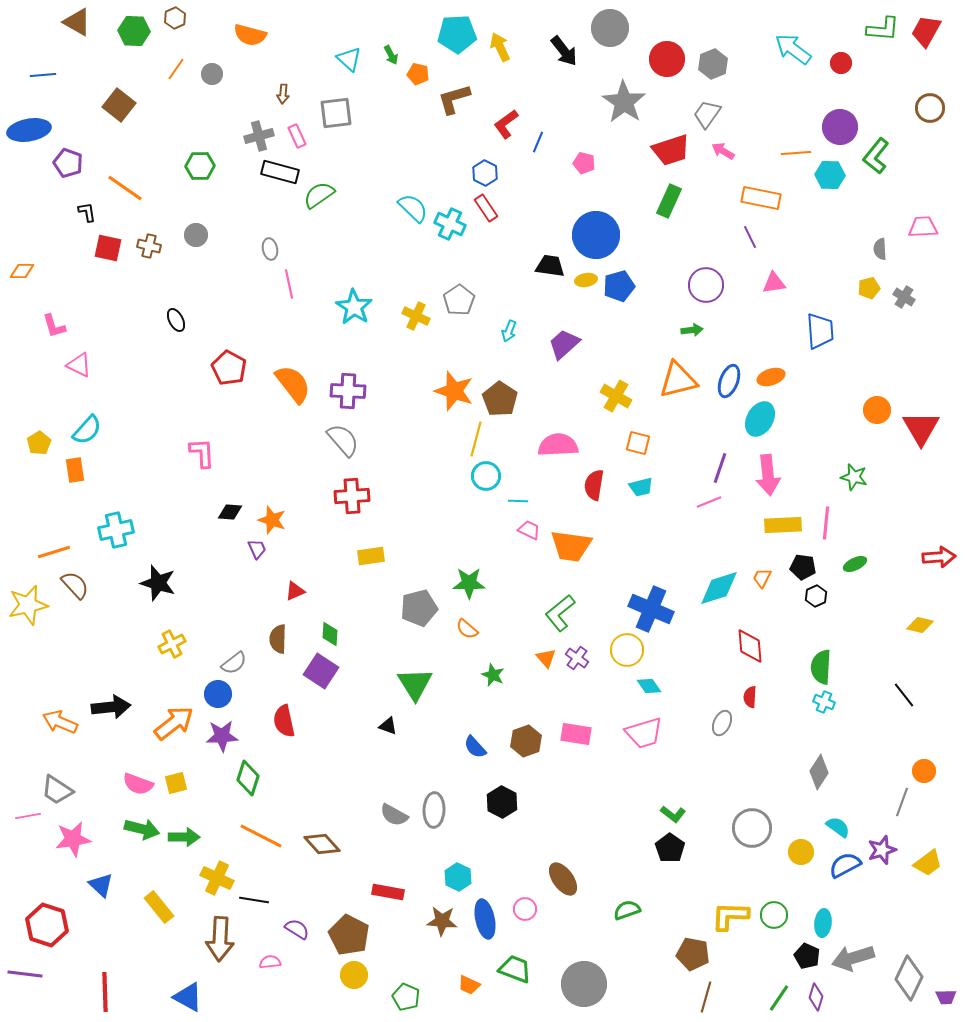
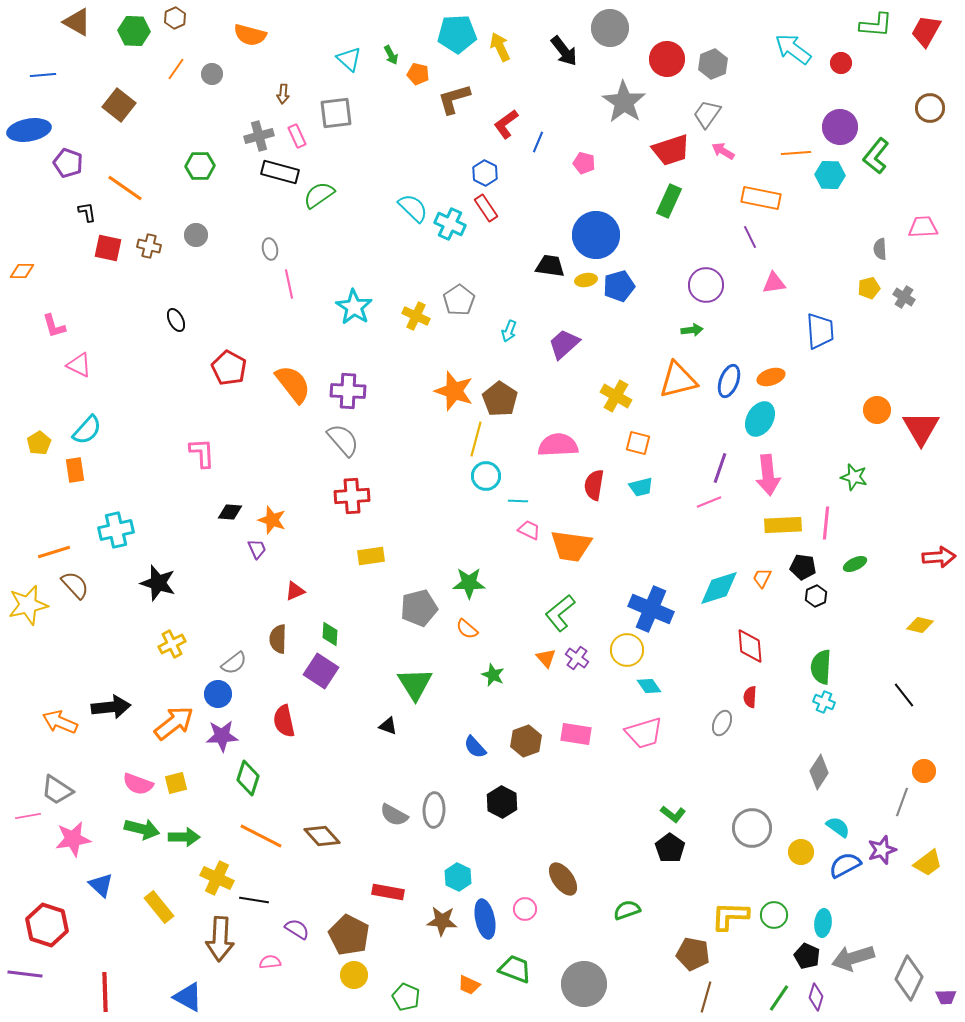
green L-shape at (883, 29): moved 7 px left, 4 px up
brown diamond at (322, 844): moved 8 px up
